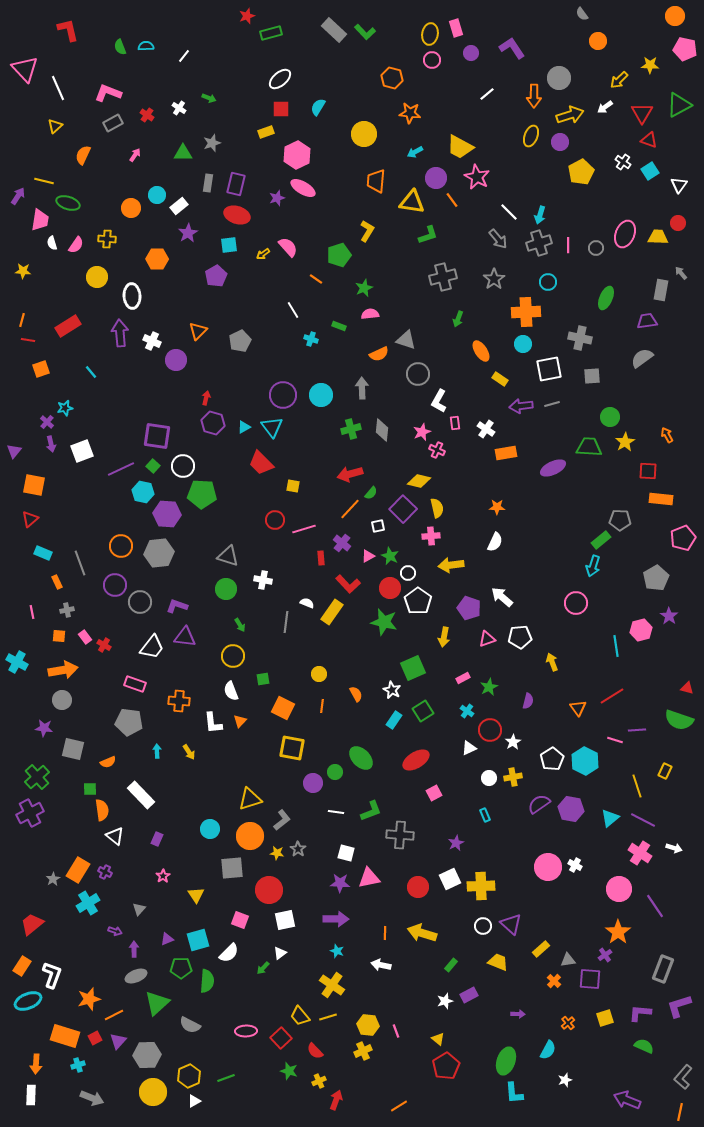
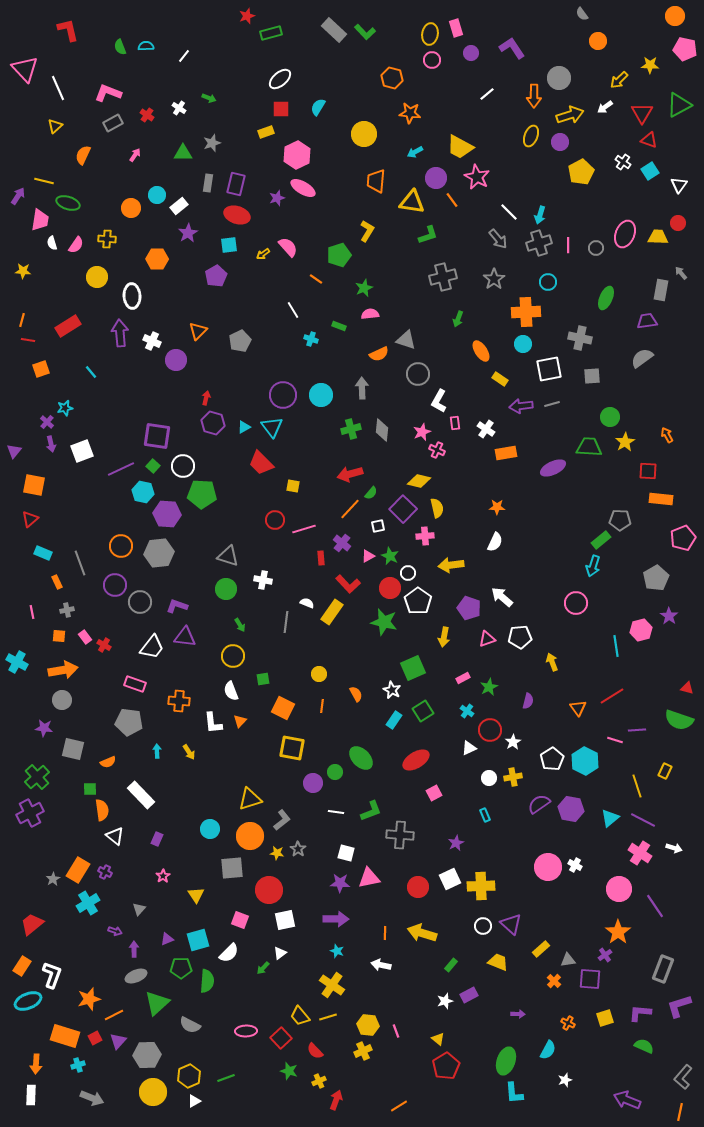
pink cross at (431, 536): moved 6 px left
orange cross at (568, 1023): rotated 24 degrees counterclockwise
